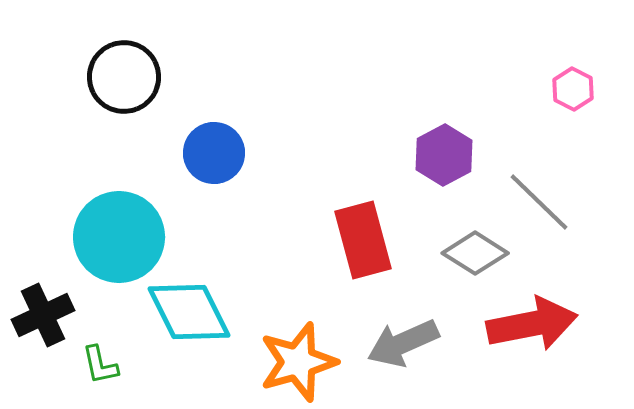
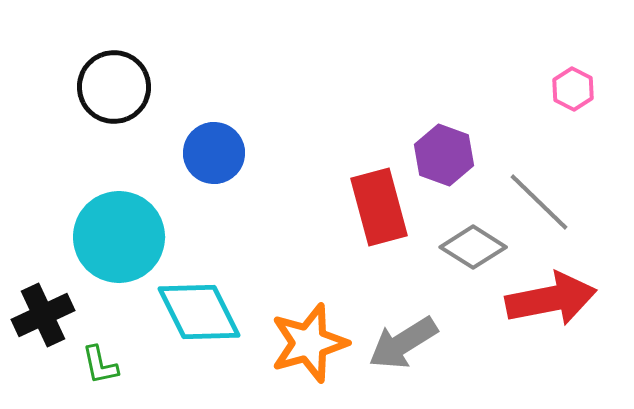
black circle: moved 10 px left, 10 px down
purple hexagon: rotated 12 degrees counterclockwise
red rectangle: moved 16 px right, 33 px up
gray diamond: moved 2 px left, 6 px up
cyan diamond: moved 10 px right
red arrow: moved 19 px right, 25 px up
gray arrow: rotated 8 degrees counterclockwise
orange star: moved 11 px right, 19 px up
